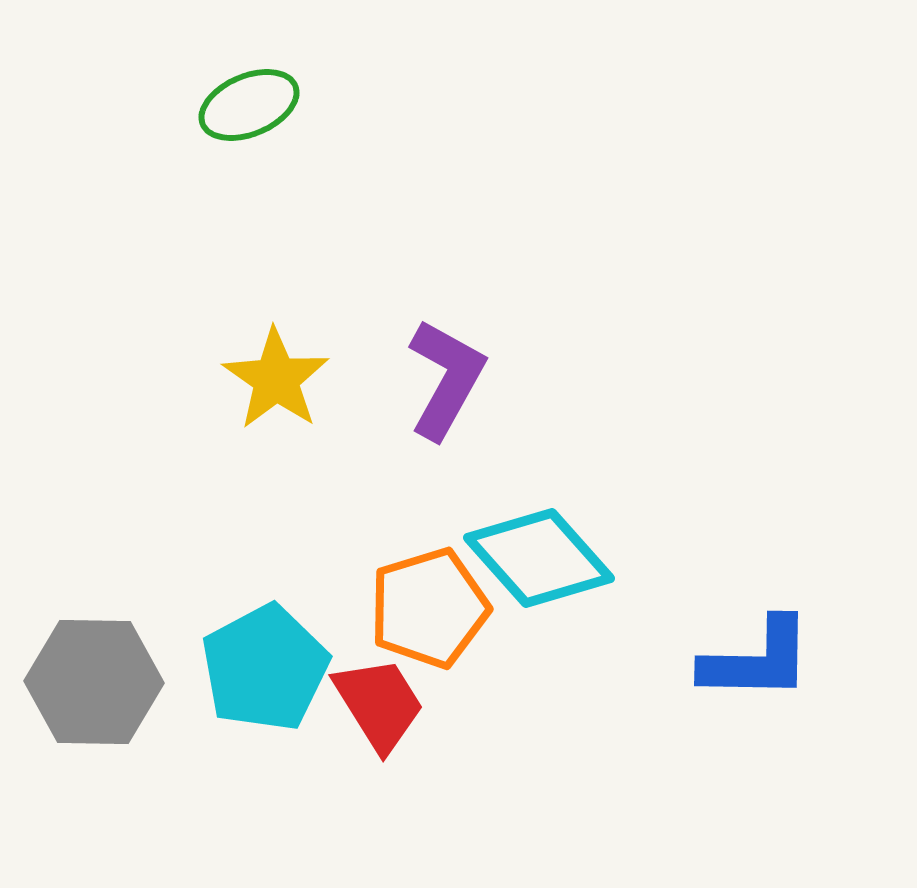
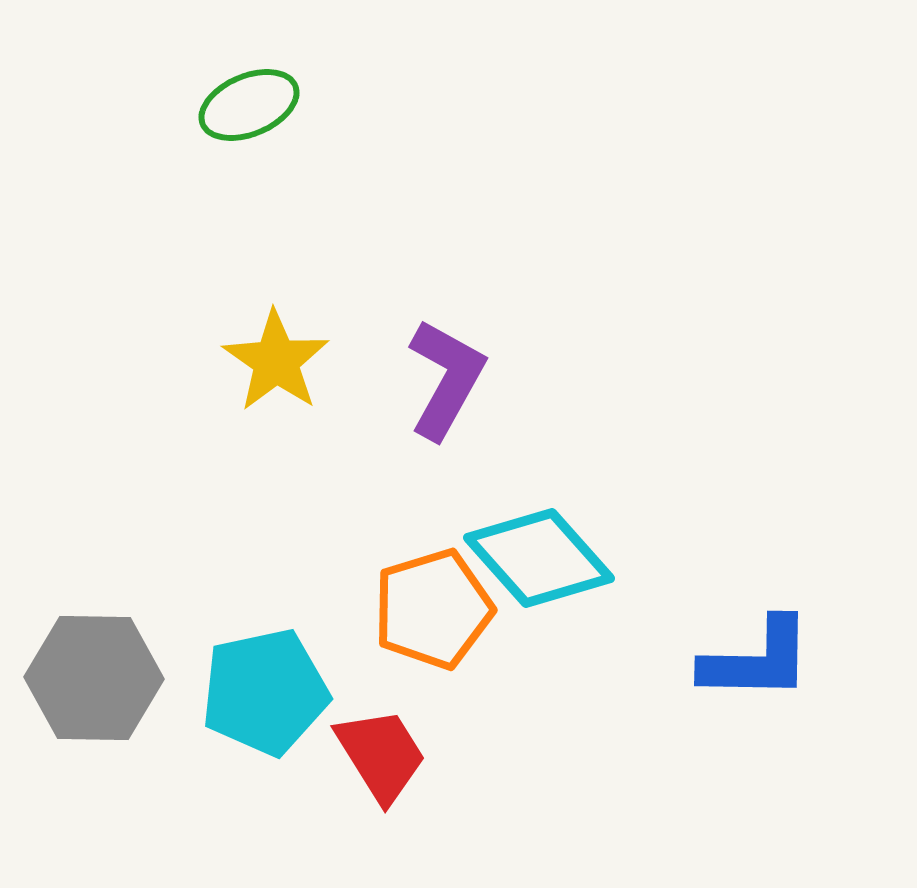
yellow star: moved 18 px up
orange pentagon: moved 4 px right, 1 px down
cyan pentagon: moved 24 px down; rotated 16 degrees clockwise
gray hexagon: moved 4 px up
red trapezoid: moved 2 px right, 51 px down
